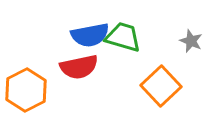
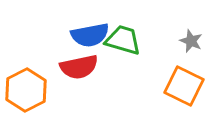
green trapezoid: moved 3 px down
orange square: moved 23 px right; rotated 21 degrees counterclockwise
